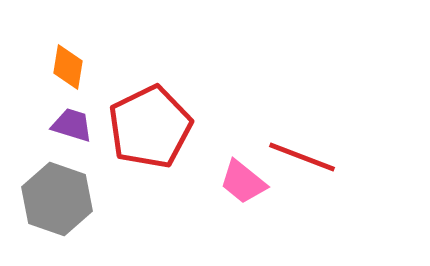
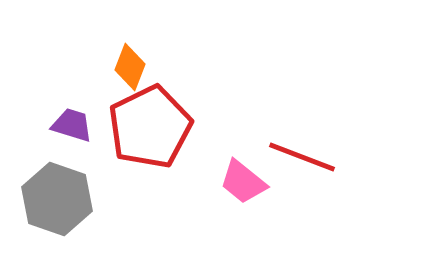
orange diamond: moved 62 px right; rotated 12 degrees clockwise
